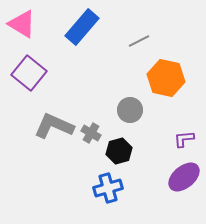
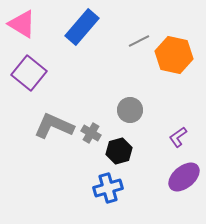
orange hexagon: moved 8 px right, 23 px up
purple L-shape: moved 6 px left, 2 px up; rotated 30 degrees counterclockwise
